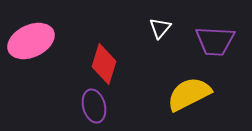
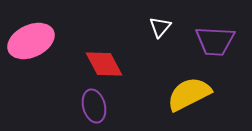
white triangle: moved 1 px up
red diamond: rotated 45 degrees counterclockwise
